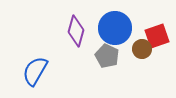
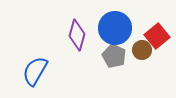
purple diamond: moved 1 px right, 4 px down
red square: rotated 20 degrees counterclockwise
brown circle: moved 1 px down
gray pentagon: moved 7 px right
